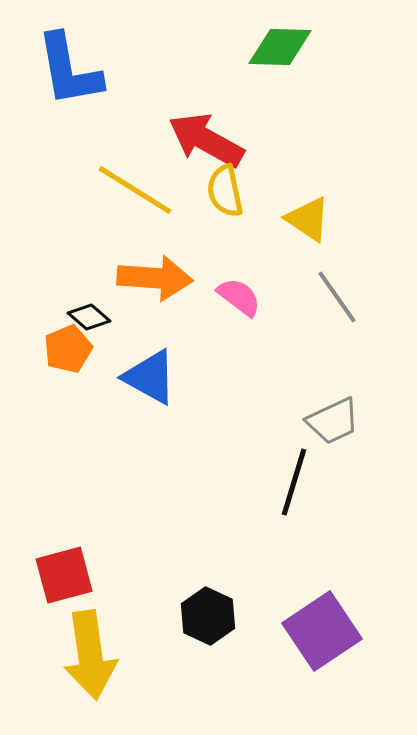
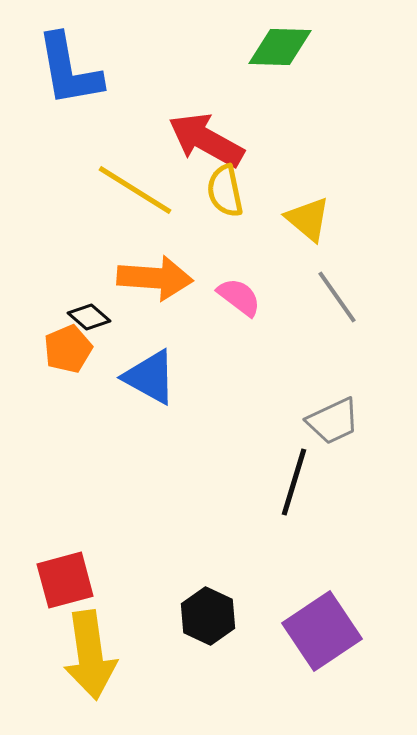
yellow triangle: rotated 6 degrees clockwise
red square: moved 1 px right, 5 px down
